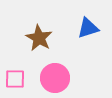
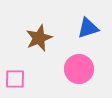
brown star: rotated 20 degrees clockwise
pink circle: moved 24 px right, 9 px up
